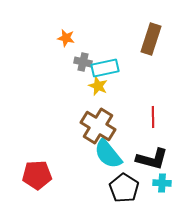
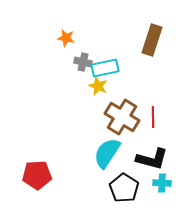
brown rectangle: moved 1 px right, 1 px down
brown cross: moved 24 px right, 9 px up
cyan semicircle: moved 1 px left, 1 px up; rotated 72 degrees clockwise
